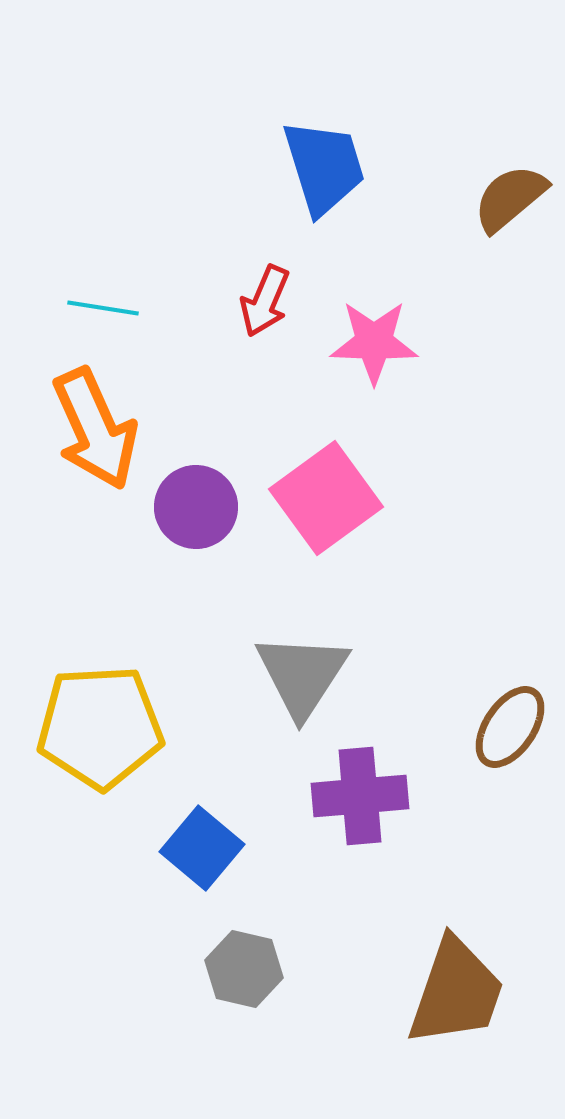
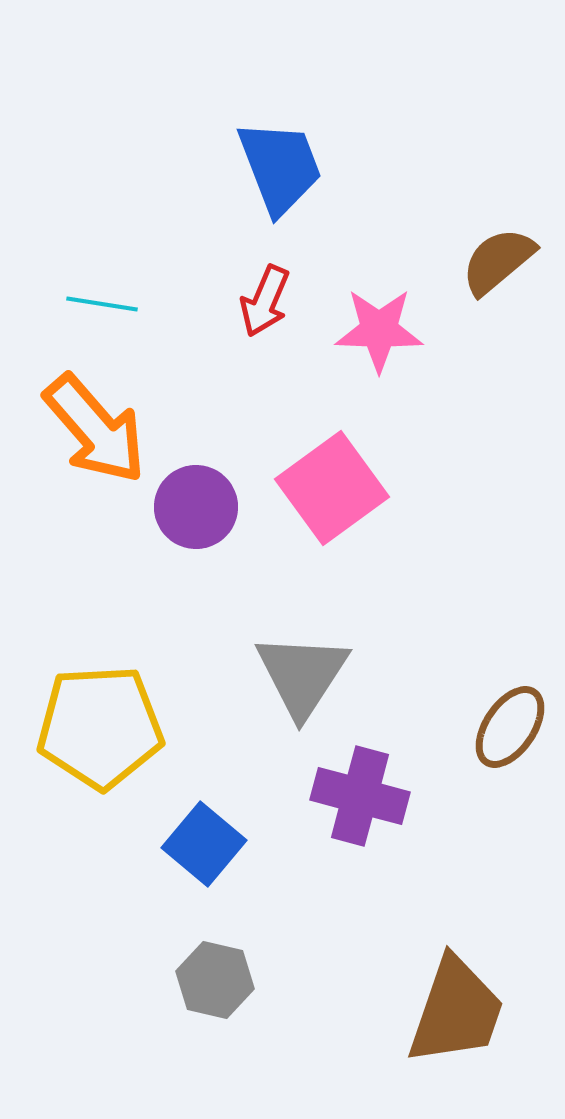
blue trapezoid: moved 44 px left; rotated 4 degrees counterclockwise
brown semicircle: moved 12 px left, 63 px down
cyan line: moved 1 px left, 4 px up
pink star: moved 5 px right, 12 px up
orange arrow: rotated 17 degrees counterclockwise
pink square: moved 6 px right, 10 px up
purple cross: rotated 20 degrees clockwise
blue square: moved 2 px right, 4 px up
gray hexagon: moved 29 px left, 11 px down
brown trapezoid: moved 19 px down
